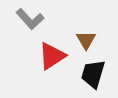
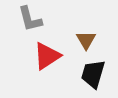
gray L-shape: rotated 28 degrees clockwise
red triangle: moved 5 px left
